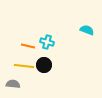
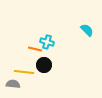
cyan semicircle: rotated 24 degrees clockwise
orange line: moved 7 px right, 3 px down
yellow line: moved 6 px down
